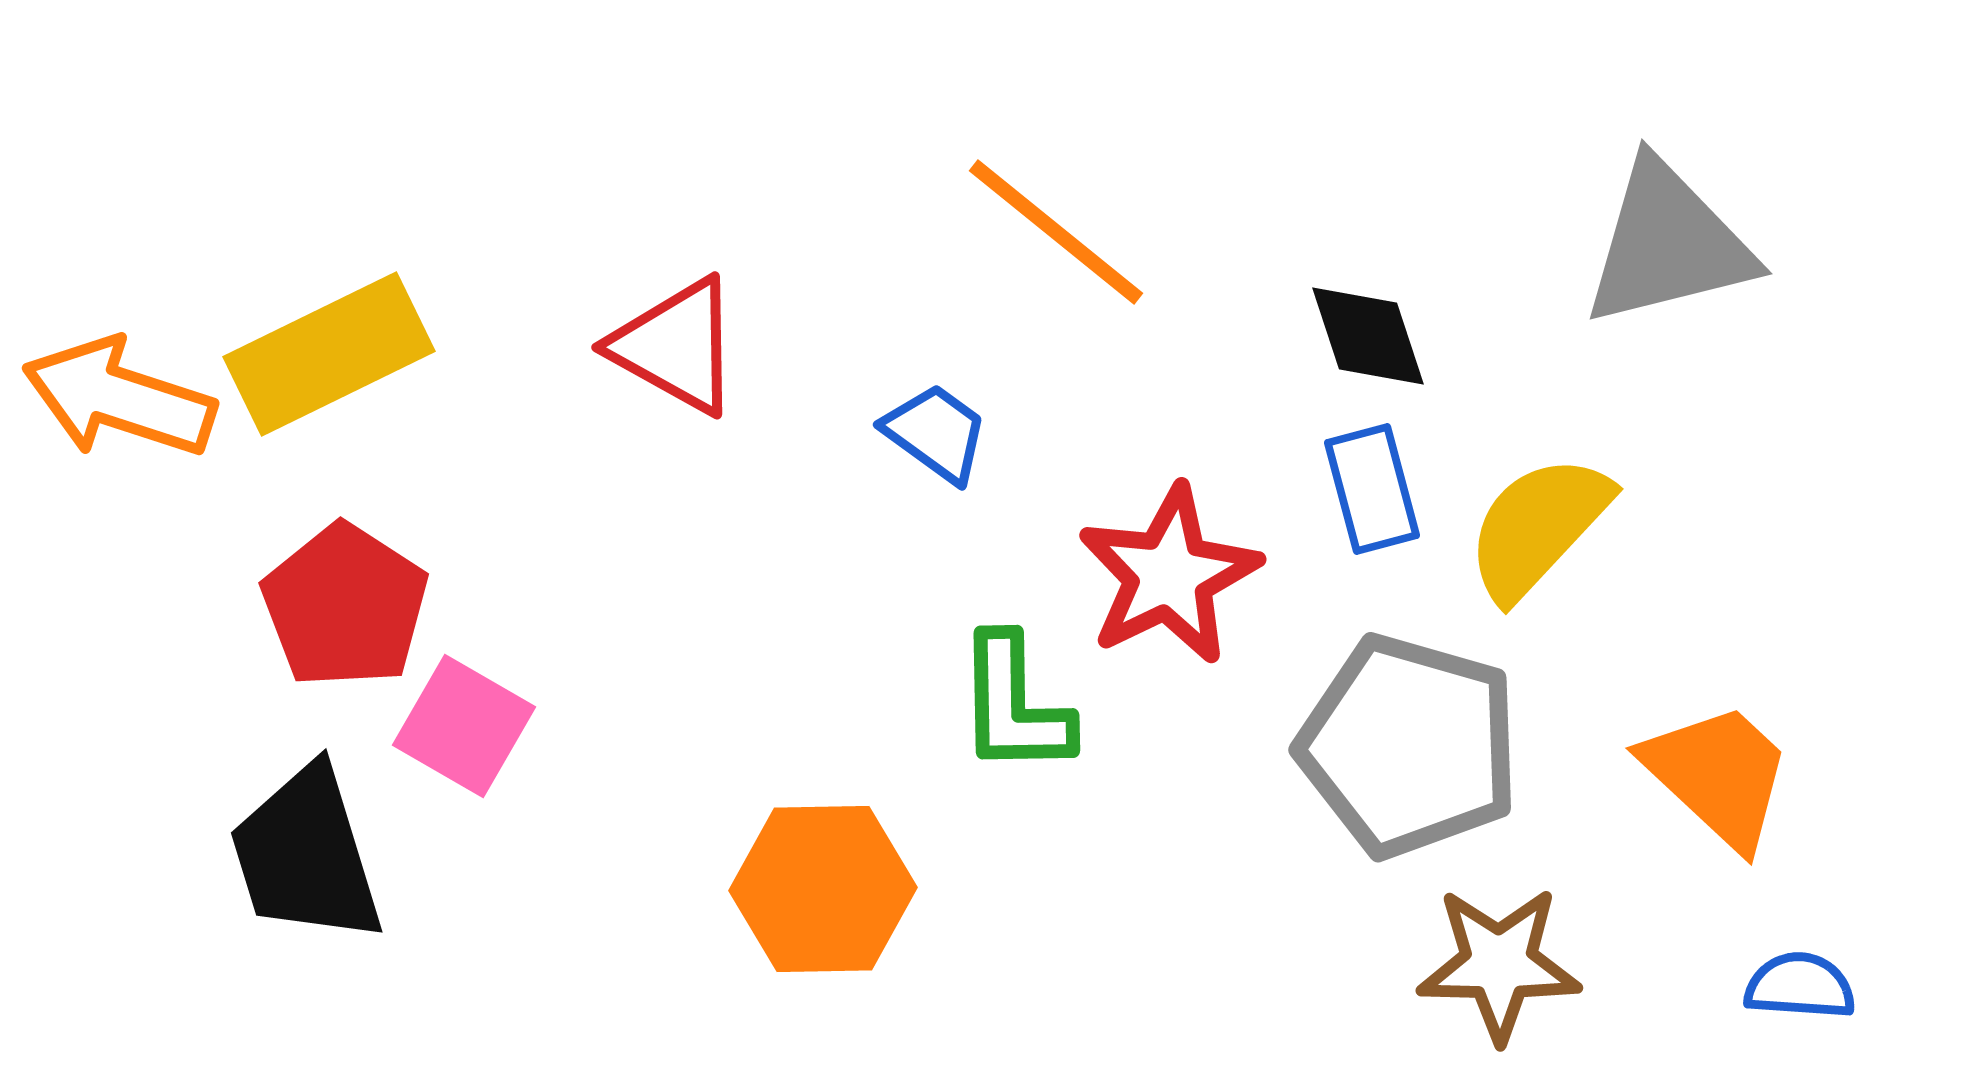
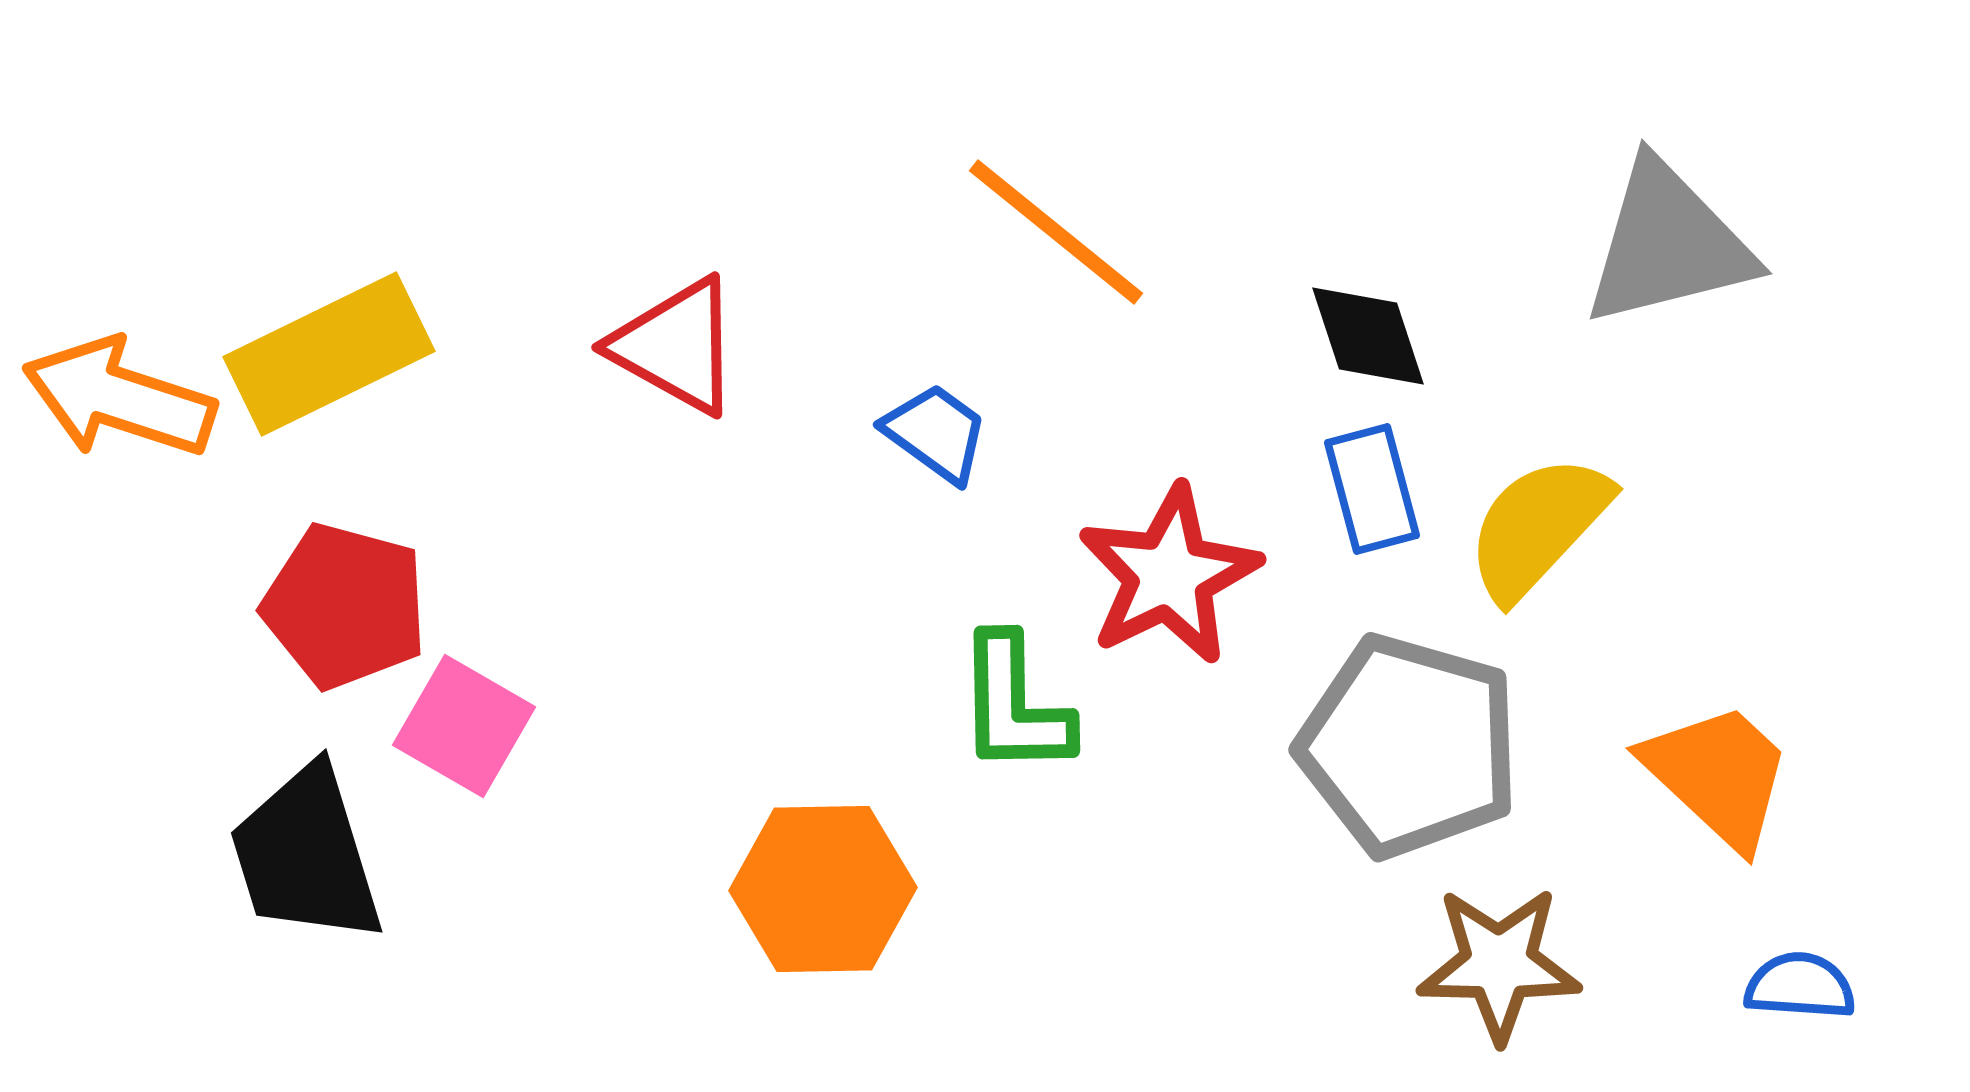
red pentagon: rotated 18 degrees counterclockwise
